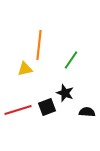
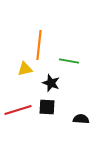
green line: moved 2 px left, 1 px down; rotated 66 degrees clockwise
black star: moved 14 px left, 10 px up
black square: rotated 24 degrees clockwise
black semicircle: moved 6 px left, 7 px down
